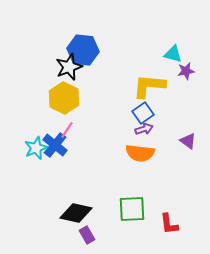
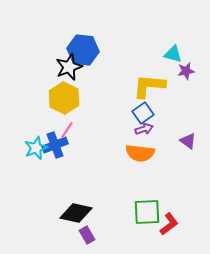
blue cross: rotated 30 degrees clockwise
green square: moved 15 px right, 3 px down
red L-shape: rotated 120 degrees counterclockwise
